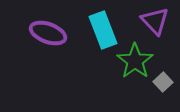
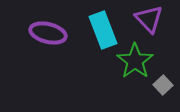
purple triangle: moved 6 px left, 2 px up
purple ellipse: rotated 6 degrees counterclockwise
gray square: moved 3 px down
